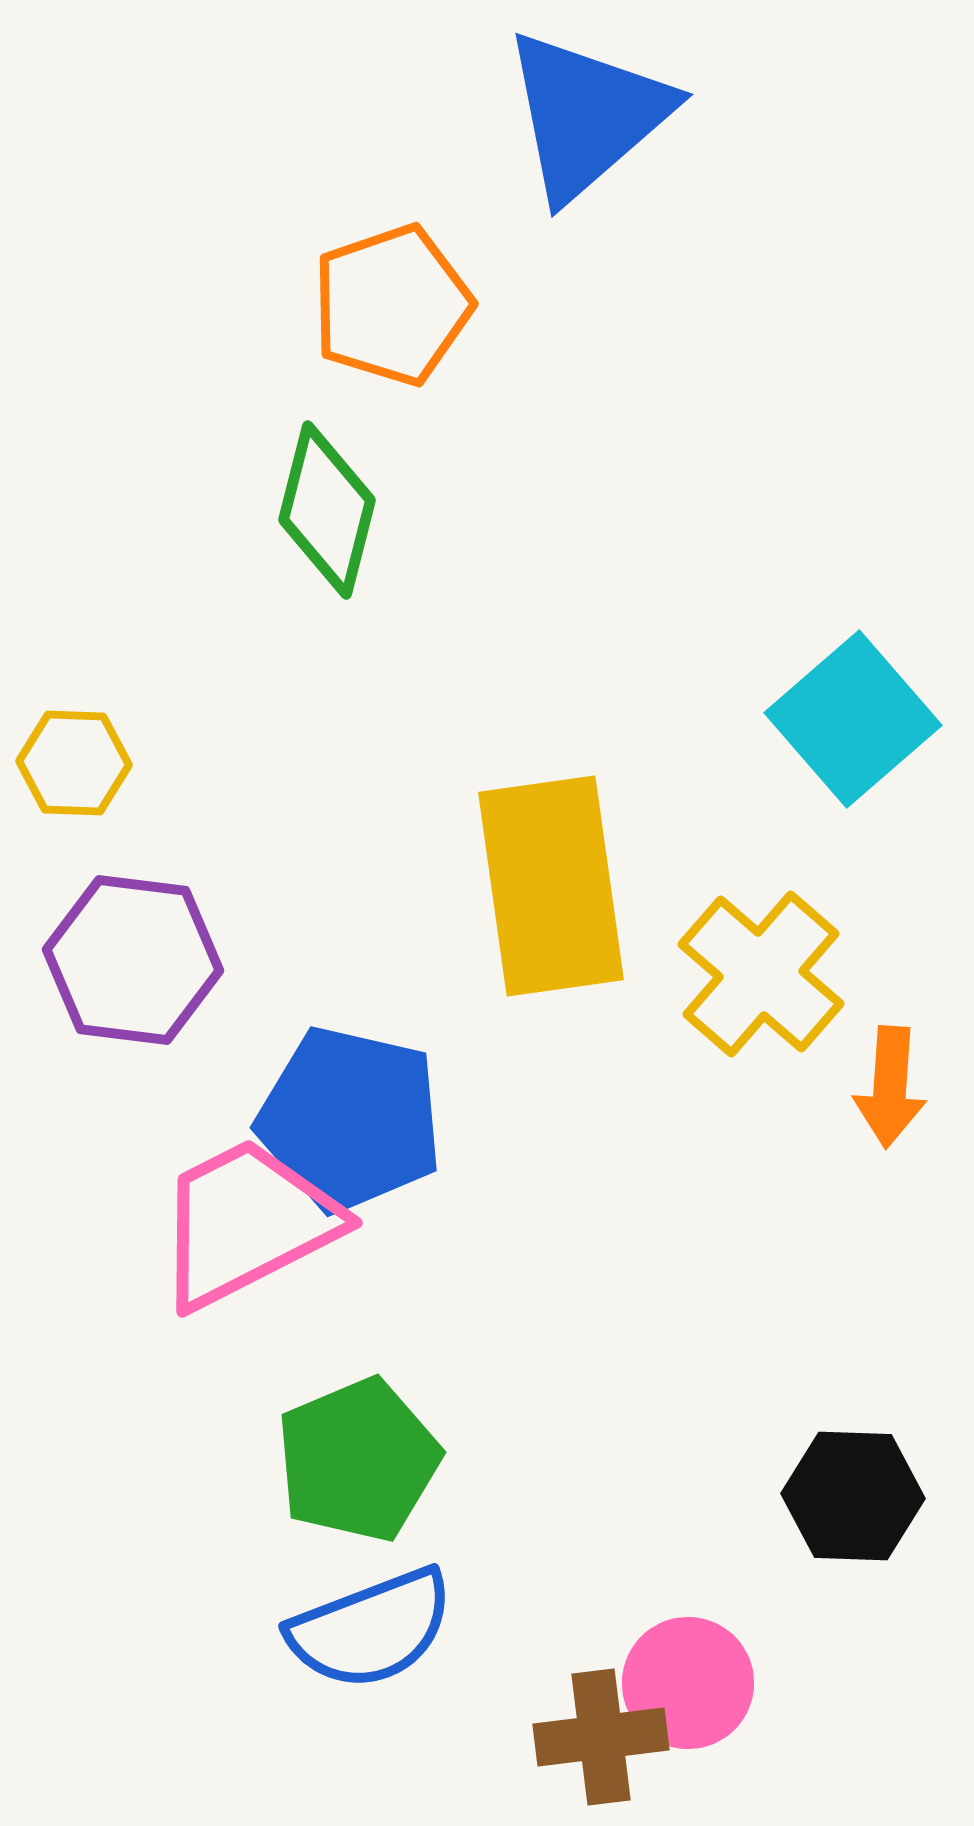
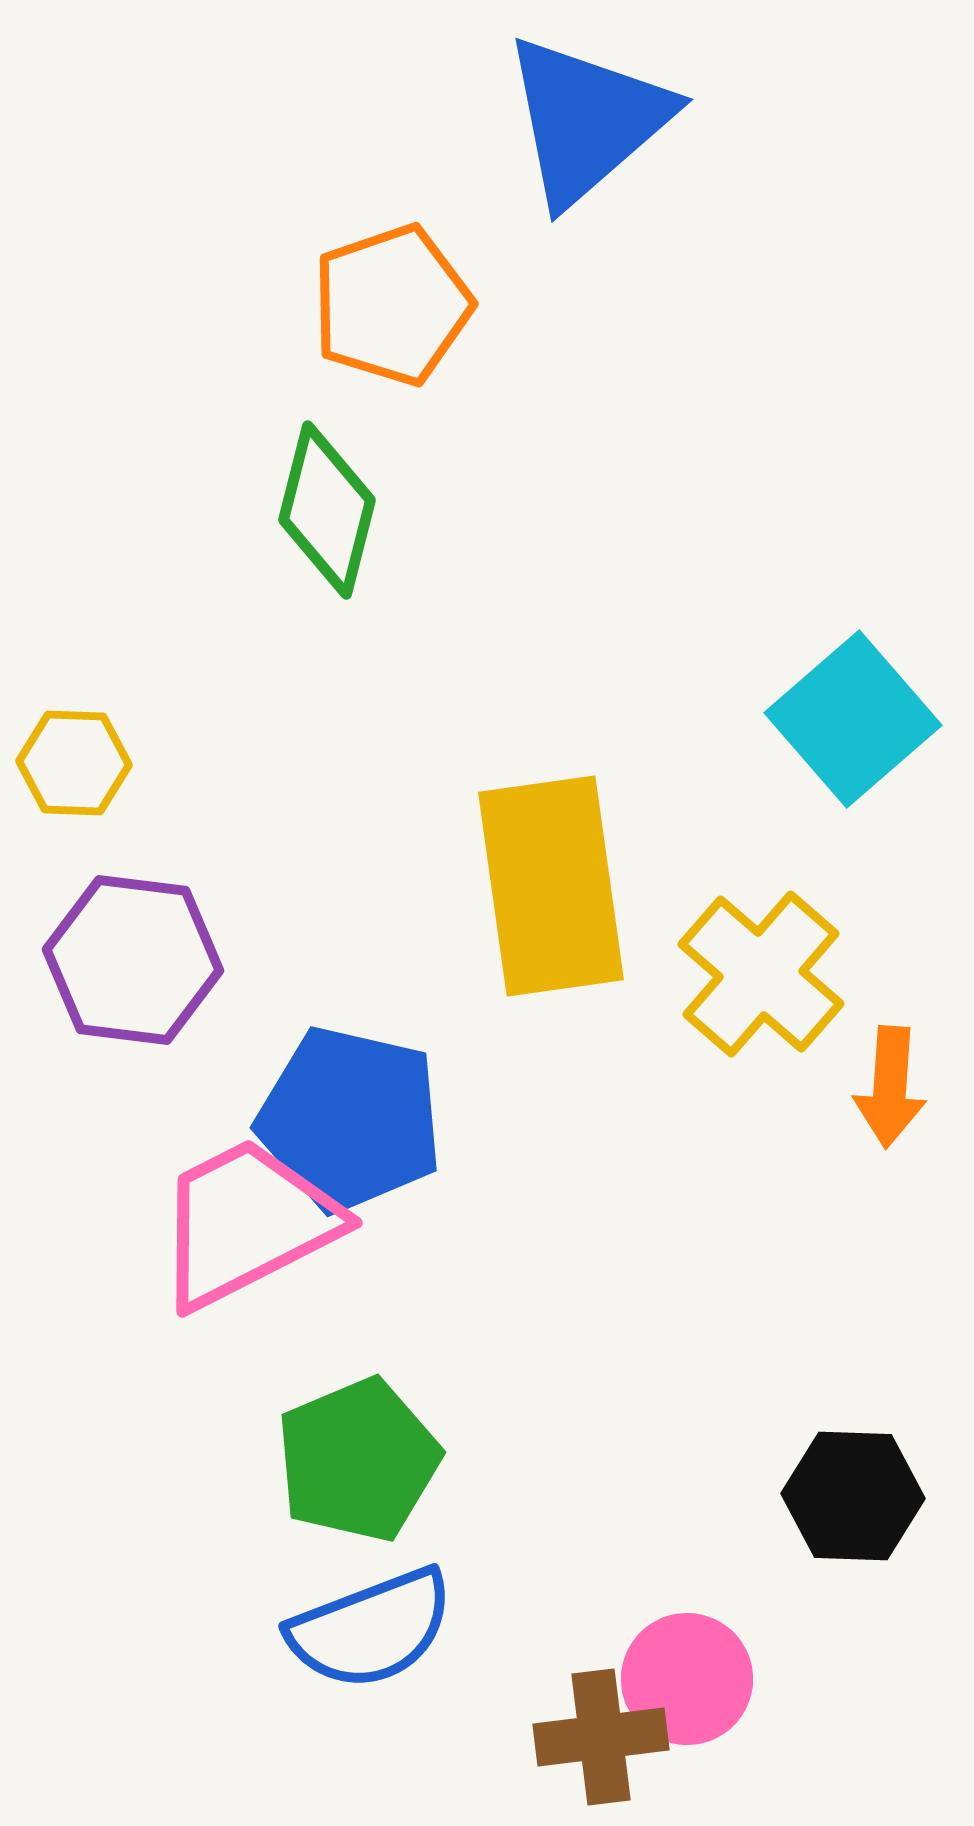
blue triangle: moved 5 px down
pink circle: moved 1 px left, 4 px up
